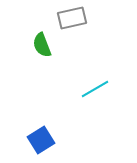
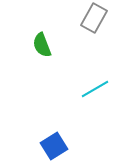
gray rectangle: moved 22 px right; rotated 48 degrees counterclockwise
blue square: moved 13 px right, 6 px down
